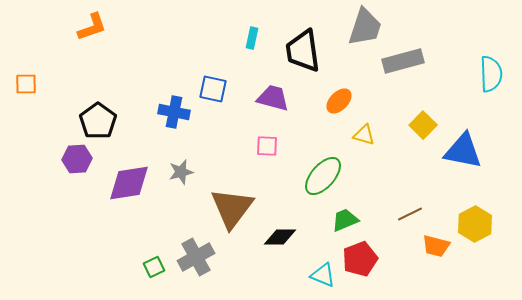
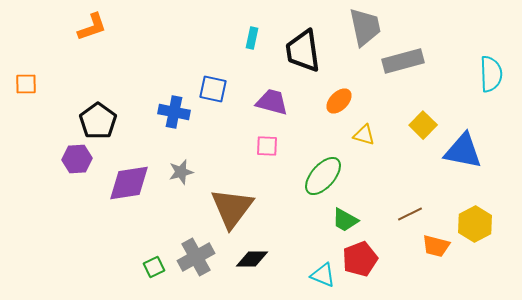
gray trapezoid: rotated 30 degrees counterclockwise
purple trapezoid: moved 1 px left, 4 px down
green trapezoid: rotated 128 degrees counterclockwise
black diamond: moved 28 px left, 22 px down
